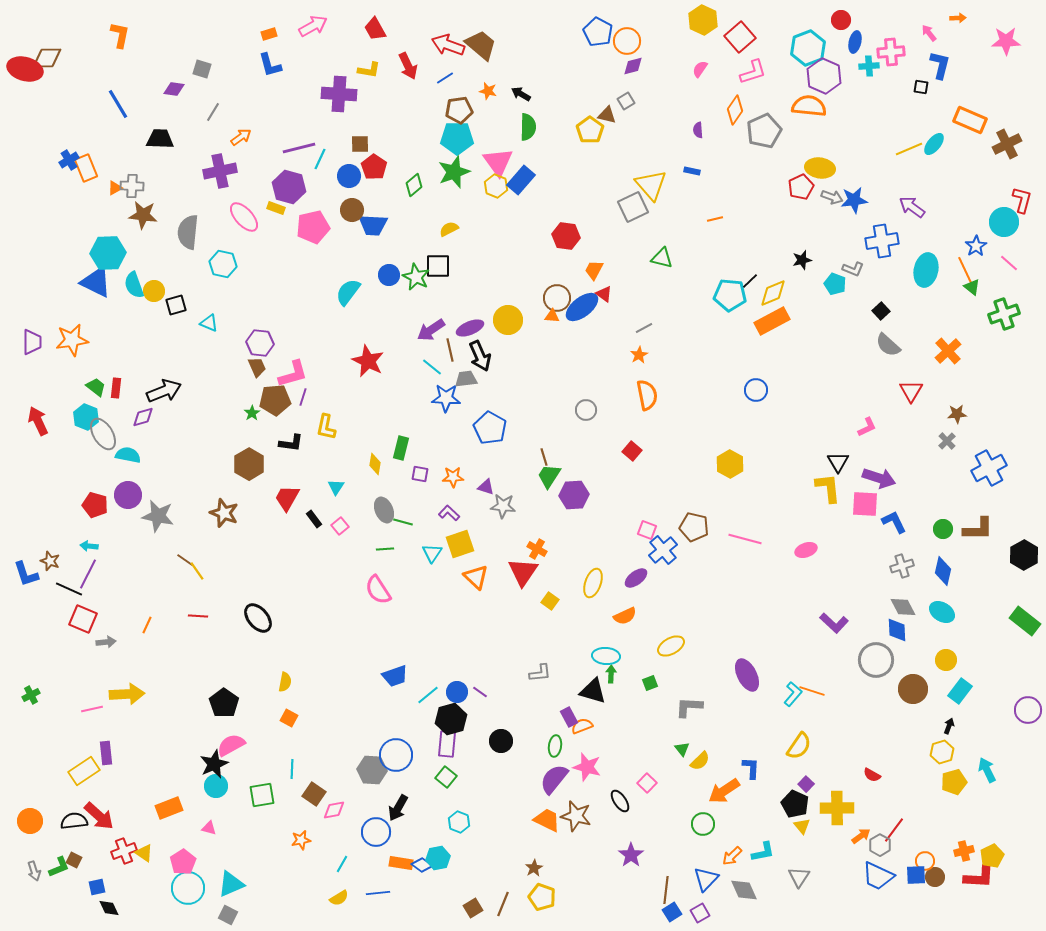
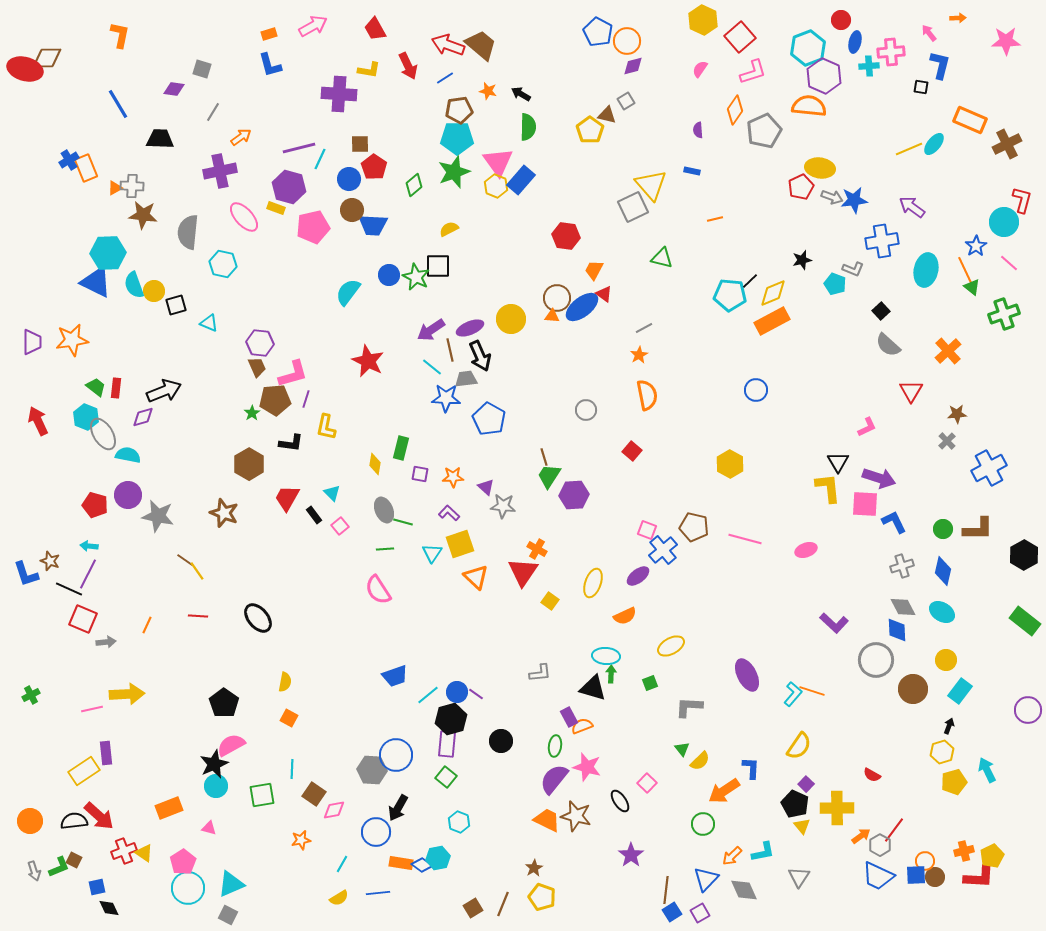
blue circle at (349, 176): moved 3 px down
yellow circle at (508, 320): moved 3 px right, 1 px up
purple line at (303, 397): moved 3 px right, 2 px down
blue pentagon at (490, 428): moved 1 px left, 9 px up
cyan triangle at (336, 487): moved 4 px left, 6 px down; rotated 18 degrees counterclockwise
purple triangle at (486, 487): rotated 24 degrees clockwise
black rectangle at (314, 519): moved 4 px up
purple ellipse at (636, 578): moved 2 px right, 2 px up
black triangle at (593, 691): moved 3 px up
purple line at (480, 692): moved 4 px left, 2 px down
